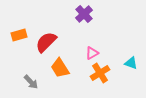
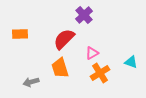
purple cross: moved 1 px down
orange rectangle: moved 1 px right, 1 px up; rotated 14 degrees clockwise
red semicircle: moved 18 px right, 3 px up
cyan triangle: moved 1 px up
orange trapezoid: rotated 15 degrees clockwise
gray arrow: rotated 119 degrees clockwise
